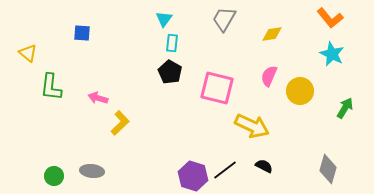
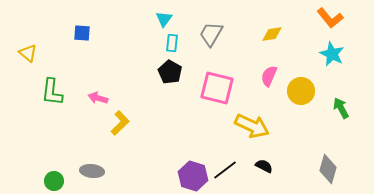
gray trapezoid: moved 13 px left, 15 px down
green L-shape: moved 1 px right, 5 px down
yellow circle: moved 1 px right
green arrow: moved 4 px left; rotated 60 degrees counterclockwise
green circle: moved 5 px down
